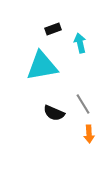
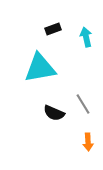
cyan arrow: moved 6 px right, 6 px up
cyan triangle: moved 2 px left, 2 px down
orange arrow: moved 1 px left, 8 px down
